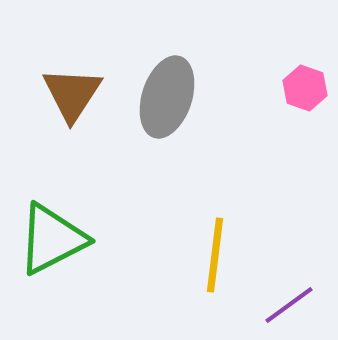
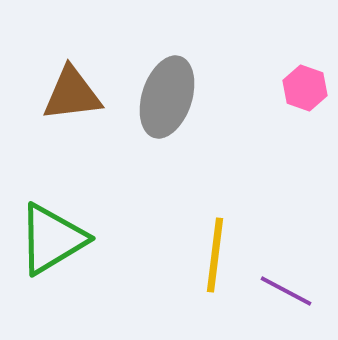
brown triangle: rotated 50 degrees clockwise
green triangle: rotated 4 degrees counterclockwise
purple line: moved 3 px left, 14 px up; rotated 64 degrees clockwise
